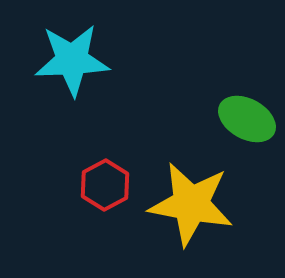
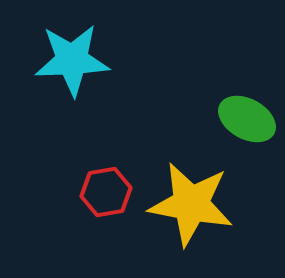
red hexagon: moved 1 px right, 7 px down; rotated 18 degrees clockwise
